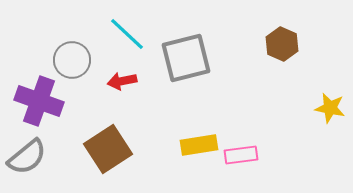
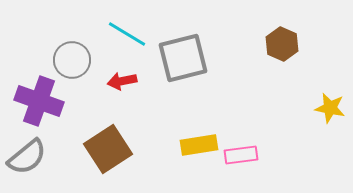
cyan line: rotated 12 degrees counterclockwise
gray square: moved 3 px left
